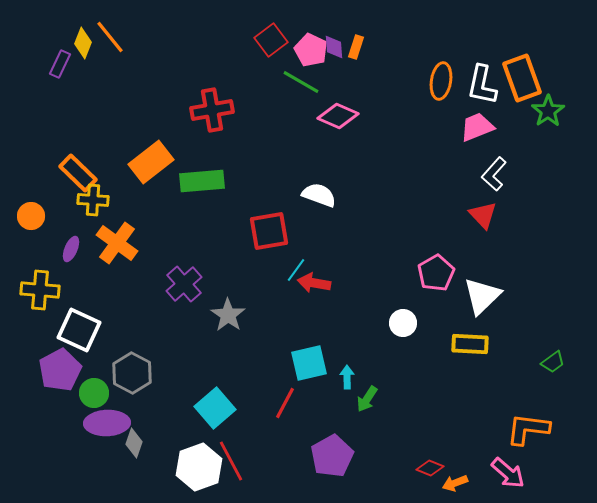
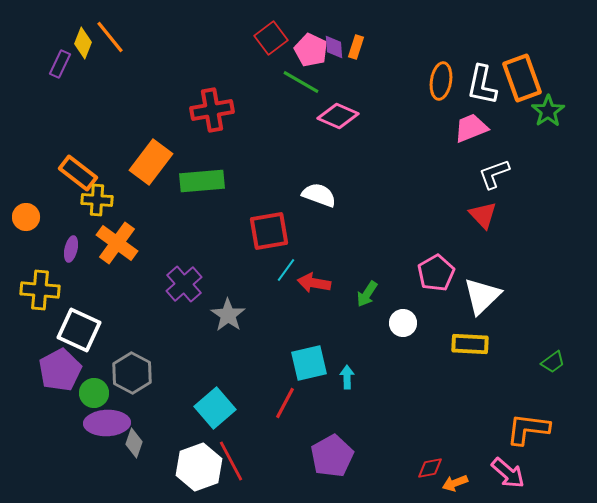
red square at (271, 40): moved 2 px up
pink trapezoid at (477, 127): moved 6 px left, 1 px down
orange rectangle at (151, 162): rotated 15 degrees counterclockwise
orange rectangle at (78, 173): rotated 6 degrees counterclockwise
white L-shape at (494, 174): rotated 28 degrees clockwise
yellow cross at (93, 200): moved 4 px right
orange circle at (31, 216): moved 5 px left, 1 px down
purple ellipse at (71, 249): rotated 10 degrees counterclockwise
cyan line at (296, 270): moved 10 px left
green arrow at (367, 399): moved 105 px up
red diamond at (430, 468): rotated 32 degrees counterclockwise
